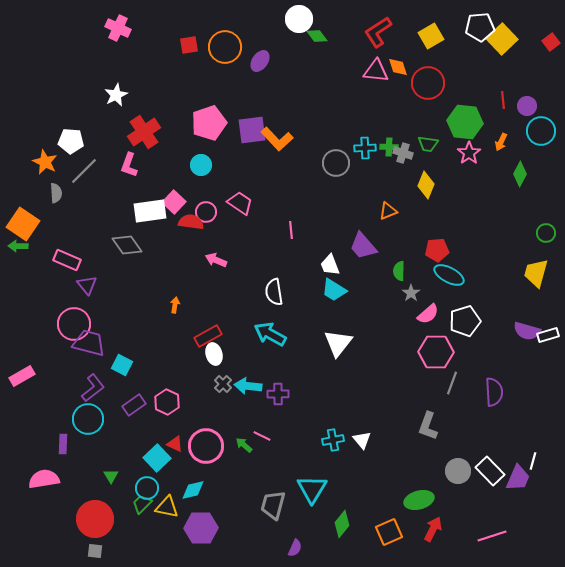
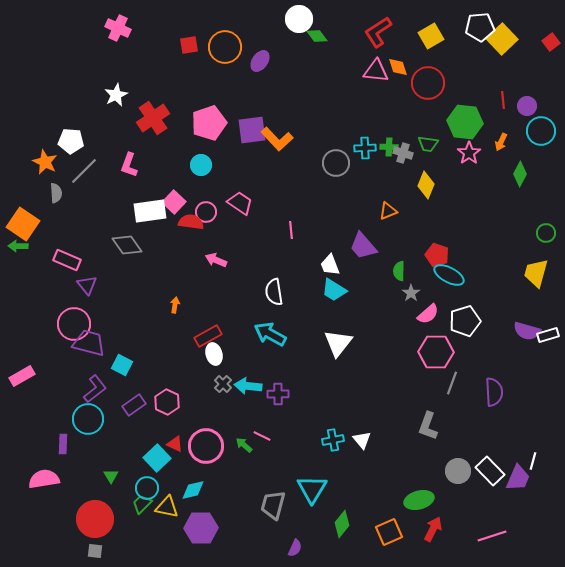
red cross at (144, 132): moved 9 px right, 14 px up
red pentagon at (437, 250): moved 5 px down; rotated 25 degrees clockwise
purple L-shape at (93, 388): moved 2 px right, 1 px down
